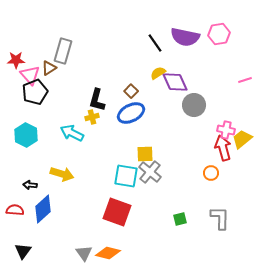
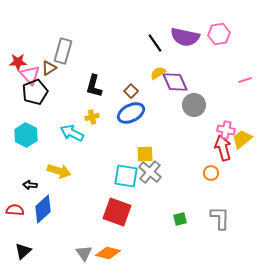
red star: moved 2 px right, 2 px down
black L-shape: moved 3 px left, 14 px up
yellow arrow: moved 3 px left, 3 px up
black triangle: rotated 12 degrees clockwise
